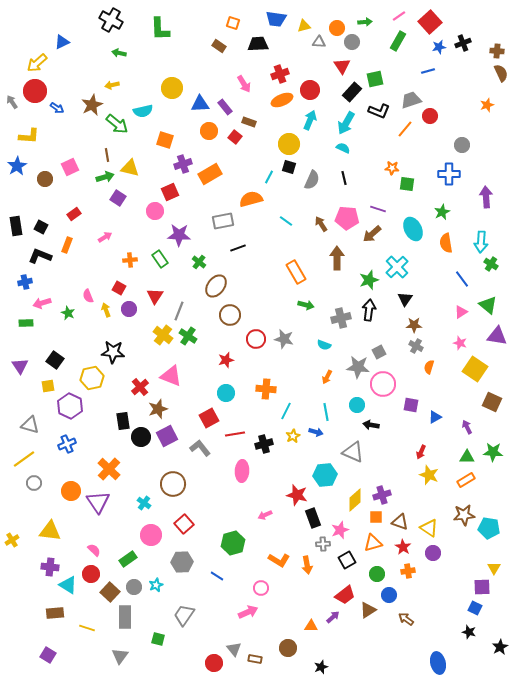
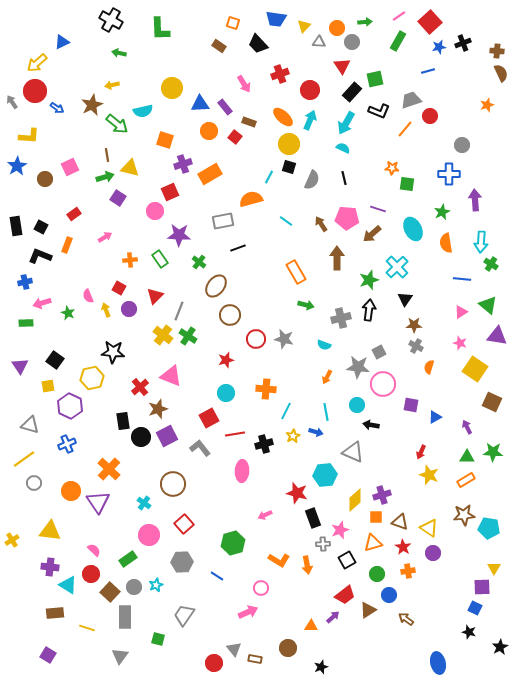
yellow triangle at (304, 26): rotated 32 degrees counterclockwise
black trapezoid at (258, 44): rotated 130 degrees counterclockwise
orange ellipse at (282, 100): moved 1 px right, 17 px down; rotated 65 degrees clockwise
purple arrow at (486, 197): moved 11 px left, 3 px down
blue line at (462, 279): rotated 48 degrees counterclockwise
red triangle at (155, 296): rotated 12 degrees clockwise
red star at (297, 495): moved 2 px up
pink circle at (151, 535): moved 2 px left
